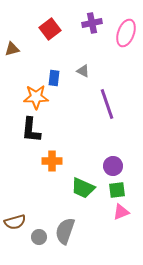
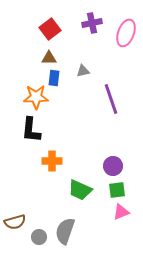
brown triangle: moved 37 px right, 9 px down; rotated 14 degrees clockwise
gray triangle: rotated 40 degrees counterclockwise
purple line: moved 4 px right, 5 px up
green trapezoid: moved 3 px left, 2 px down
